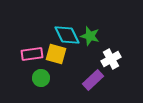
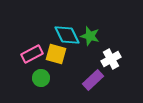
pink rectangle: rotated 20 degrees counterclockwise
